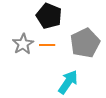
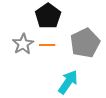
black pentagon: moved 1 px left; rotated 15 degrees clockwise
